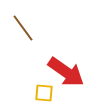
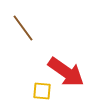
yellow square: moved 2 px left, 2 px up
